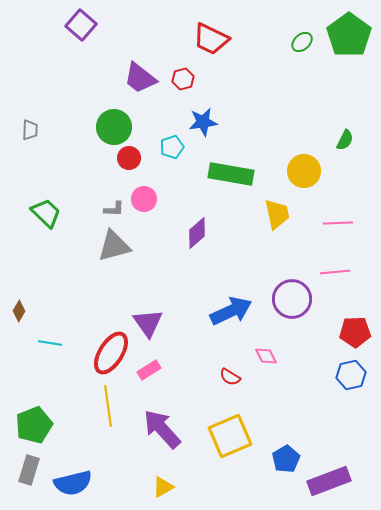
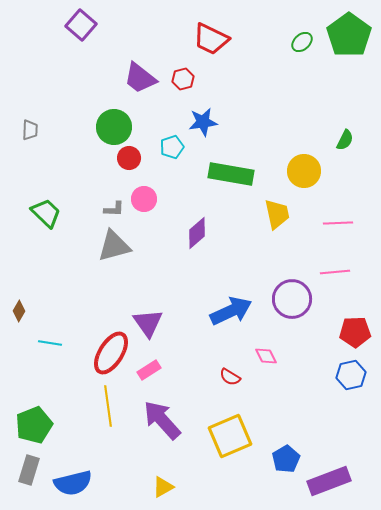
purple arrow at (162, 429): moved 9 px up
